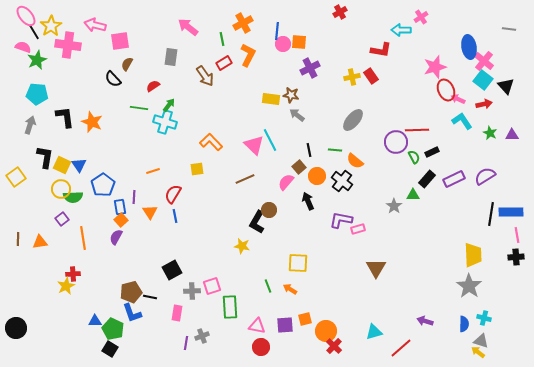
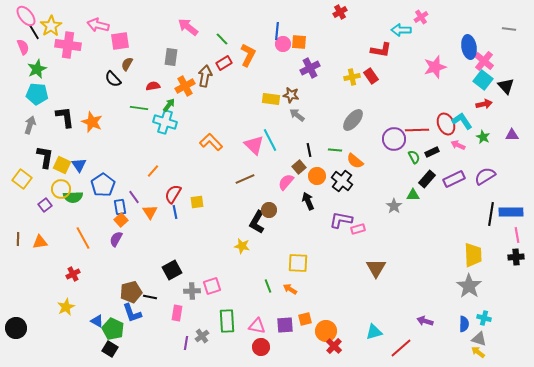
orange cross at (243, 23): moved 58 px left, 63 px down
pink arrow at (95, 25): moved 3 px right
green line at (222, 39): rotated 32 degrees counterclockwise
pink semicircle at (23, 47): rotated 49 degrees clockwise
green star at (37, 60): moved 9 px down
brown arrow at (205, 76): rotated 135 degrees counterclockwise
red semicircle at (153, 86): rotated 24 degrees clockwise
red ellipse at (446, 90): moved 34 px down
pink arrow at (458, 99): moved 46 px down
green star at (490, 133): moved 7 px left, 4 px down
purple circle at (396, 142): moved 2 px left, 3 px up
yellow square at (197, 169): moved 33 px down
orange line at (153, 171): rotated 32 degrees counterclockwise
yellow square at (16, 177): moved 6 px right, 2 px down; rotated 18 degrees counterclockwise
purple line at (134, 197): rotated 40 degrees counterclockwise
blue line at (175, 216): moved 4 px up
purple square at (62, 219): moved 17 px left, 14 px up
purple semicircle at (116, 237): moved 2 px down
orange line at (83, 238): rotated 20 degrees counterclockwise
red cross at (73, 274): rotated 24 degrees counterclockwise
yellow star at (66, 286): moved 21 px down
green rectangle at (230, 307): moved 3 px left, 14 px down
blue triangle at (95, 321): moved 2 px right; rotated 32 degrees clockwise
gray cross at (202, 336): rotated 16 degrees counterclockwise
gray triangle at (481, 341): moved 2 px left, 2 px up
